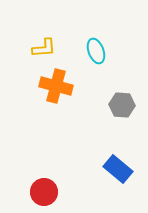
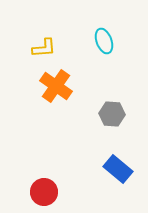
cyan ellipse: moved 8 px right, 10 px up
orange cross: rotated 20 degrees clockwise
gray hexagon: moved 10 px left, 9 px down
